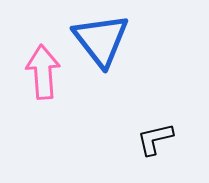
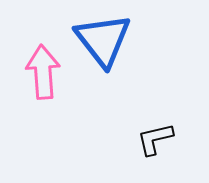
blue triangle: moved 2 px right
